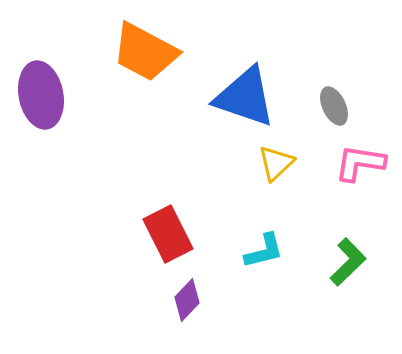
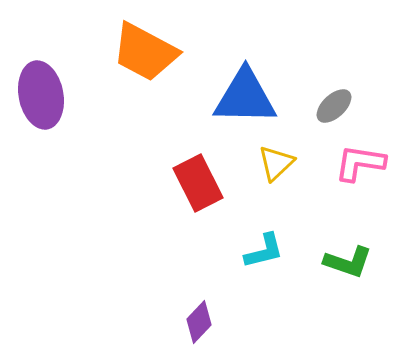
blue triangle: rotated 18 degrees counterclockwise
gray ellipse: rotated 72 degrees clockwise
red rectangle: moved 30 px right, 51 px up
green L-shape: rotated 63 degrees clockwise
purple diamond: moved 12 px right, 22 px down
